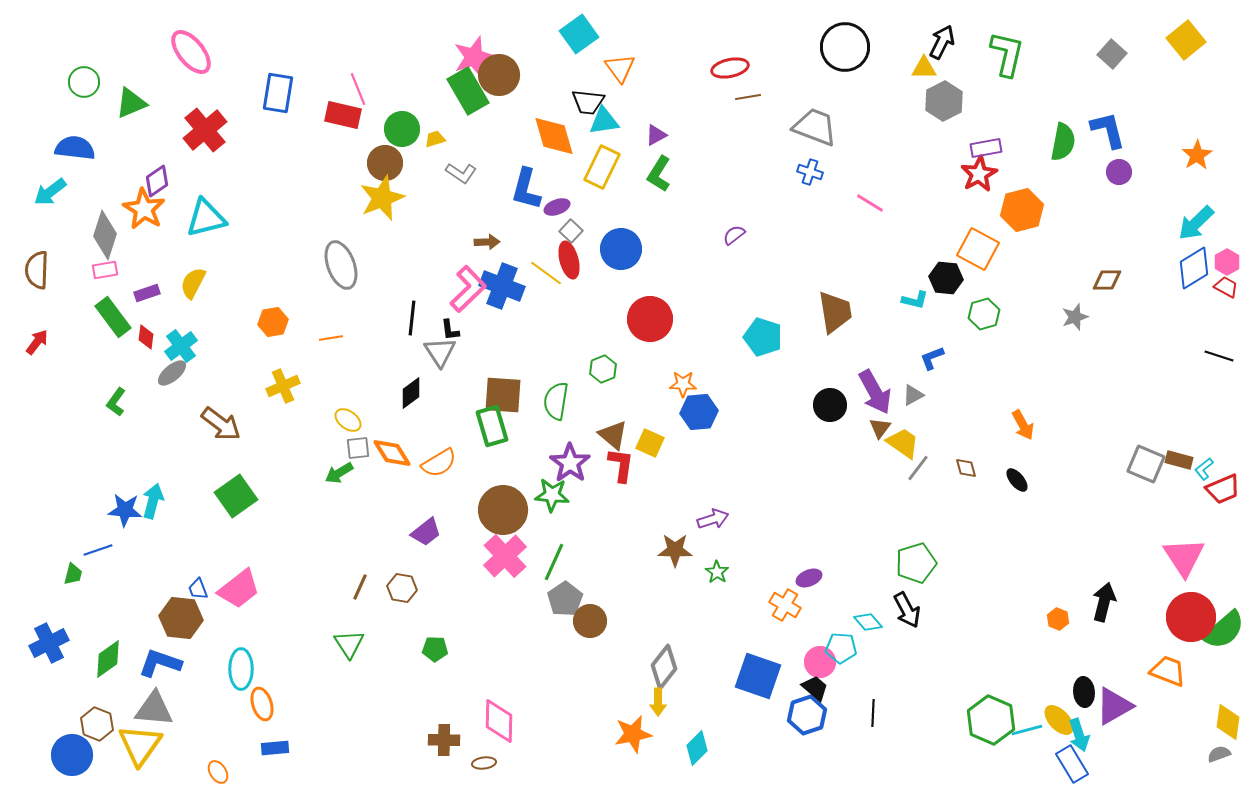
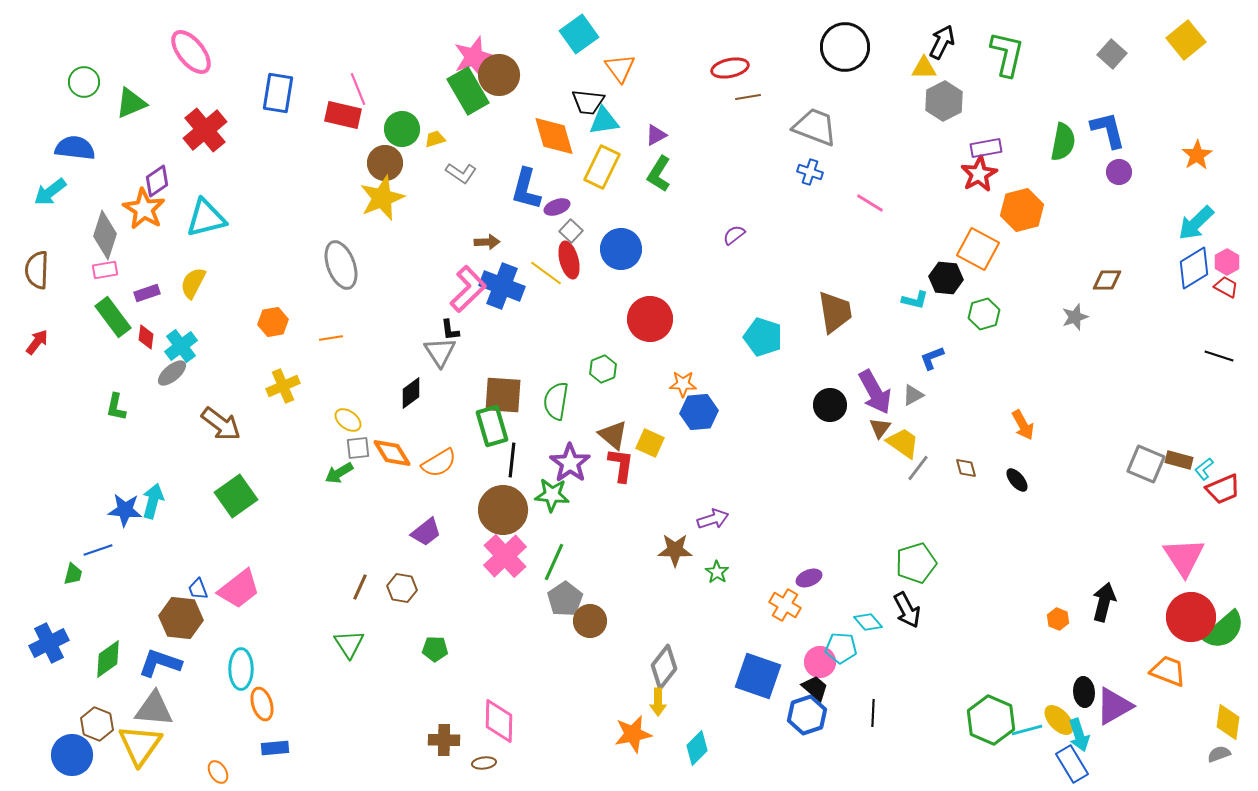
black line at (412, 318): moved 100 px right, 142 px down
green L-shape at (116, 402): moved 5 px down; rotated 24 degrees counterclockwise
